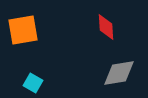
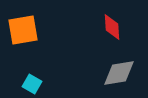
red diamond: moved 6 px right
cyan square: moved 1 px left, 1 px down
